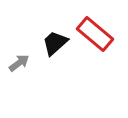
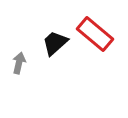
gray arrow: rotated 40 degrees counterclockwise
